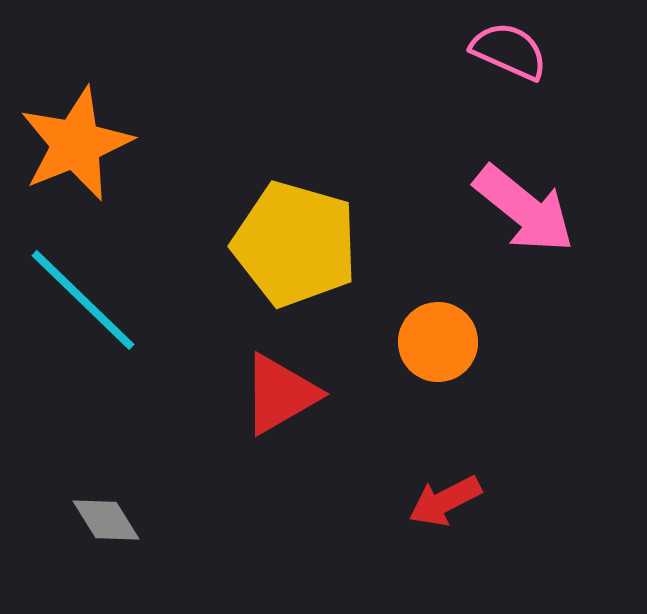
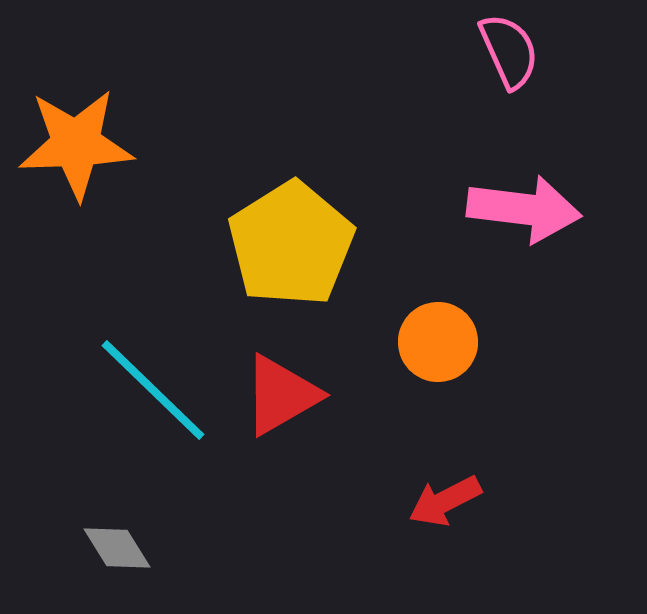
pink semicircle: rotated 42 degrees clockwise
orange star: rotated 20 degrees clockwise
pink arrow: rotated 32 degrees counterclockwise
yellow pentagon: moved 4 px left; rotated 24 degrees clockwise
cyan line: moved 70 px right, 90 px down
red triangle: moved 1 px right, 1 px down
gray diamond: moved 11 px right, 28 px down
